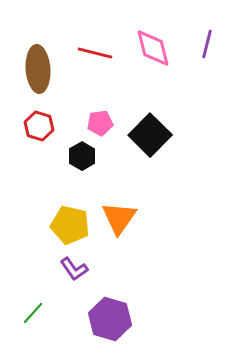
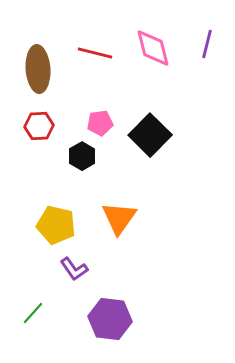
red hexagon: rotated 20 degrees counterclockwise
yellow pentagon: moved 14 px left
purple hexagon: rotated 9 degrees counterclockwise
